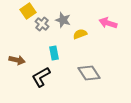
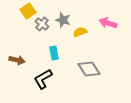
yellow semicircle: moved 2 px up
gray diamond: moved 4 px up
black L-shape: moved 2 px right, 2 px down
